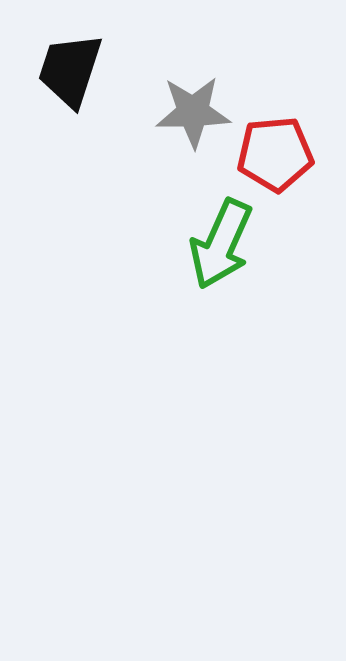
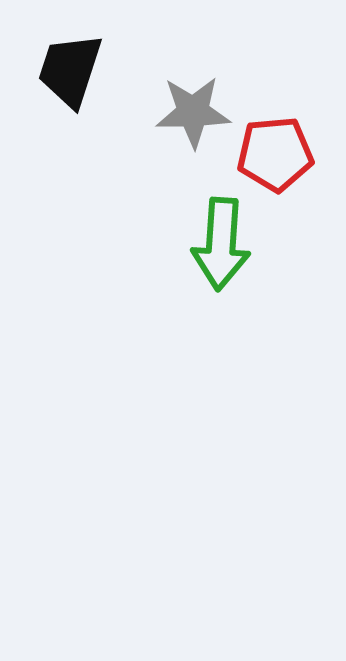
green arrow: rotated 20 degrees counterclockwise
